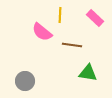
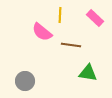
brown line: moved 1 px left
